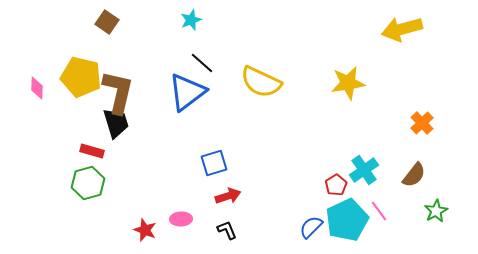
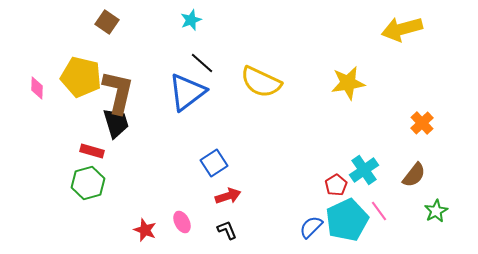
blue square: rotated 16 degrees counterclockwise
pink ellipse: moved 1 px right, 3 px down; rotated 65 degrees clockwise
